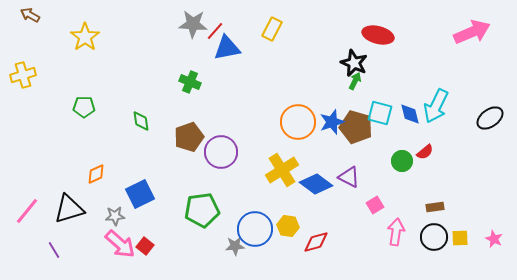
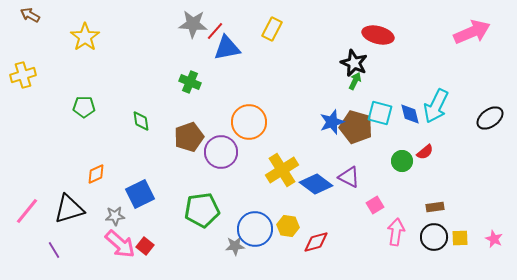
orange circle at (298, 122): moved 49 px left
